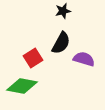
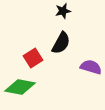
purple semicircle: moved 7 px right, 8 px down
green diamond: moved 2 px left, 1 px down
